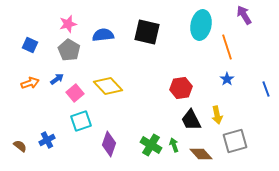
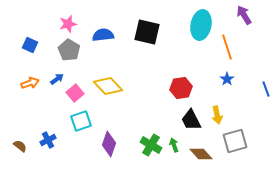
blue cross: moved 1 px right
